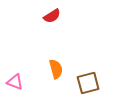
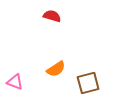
red semicircle: rotated 132 degrees counterclockwise
orange semicircle: rotated 72 degrees clockwise
